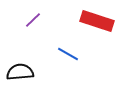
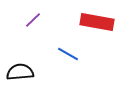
red rectangle: moved 1 px down; rotated 8 degrees counterclockwise
